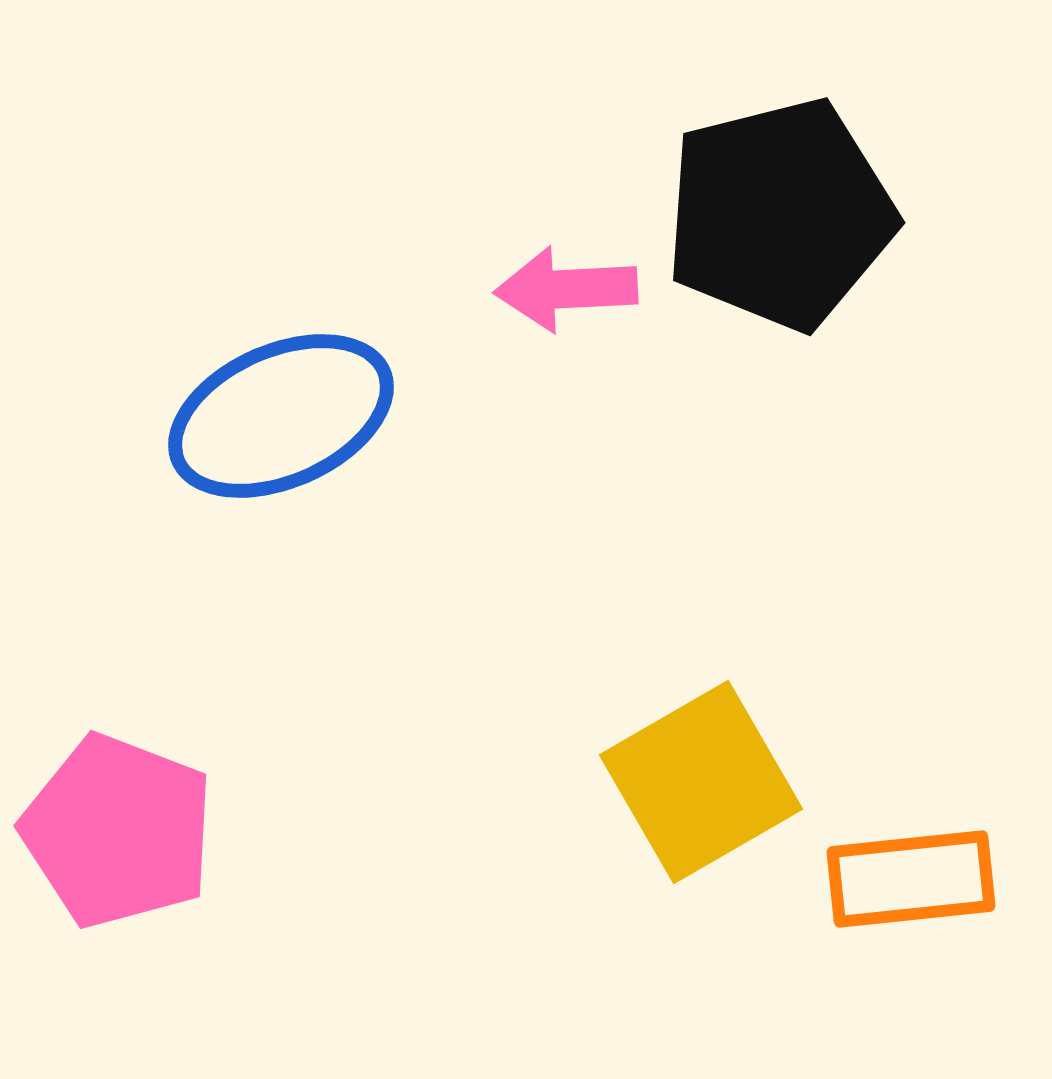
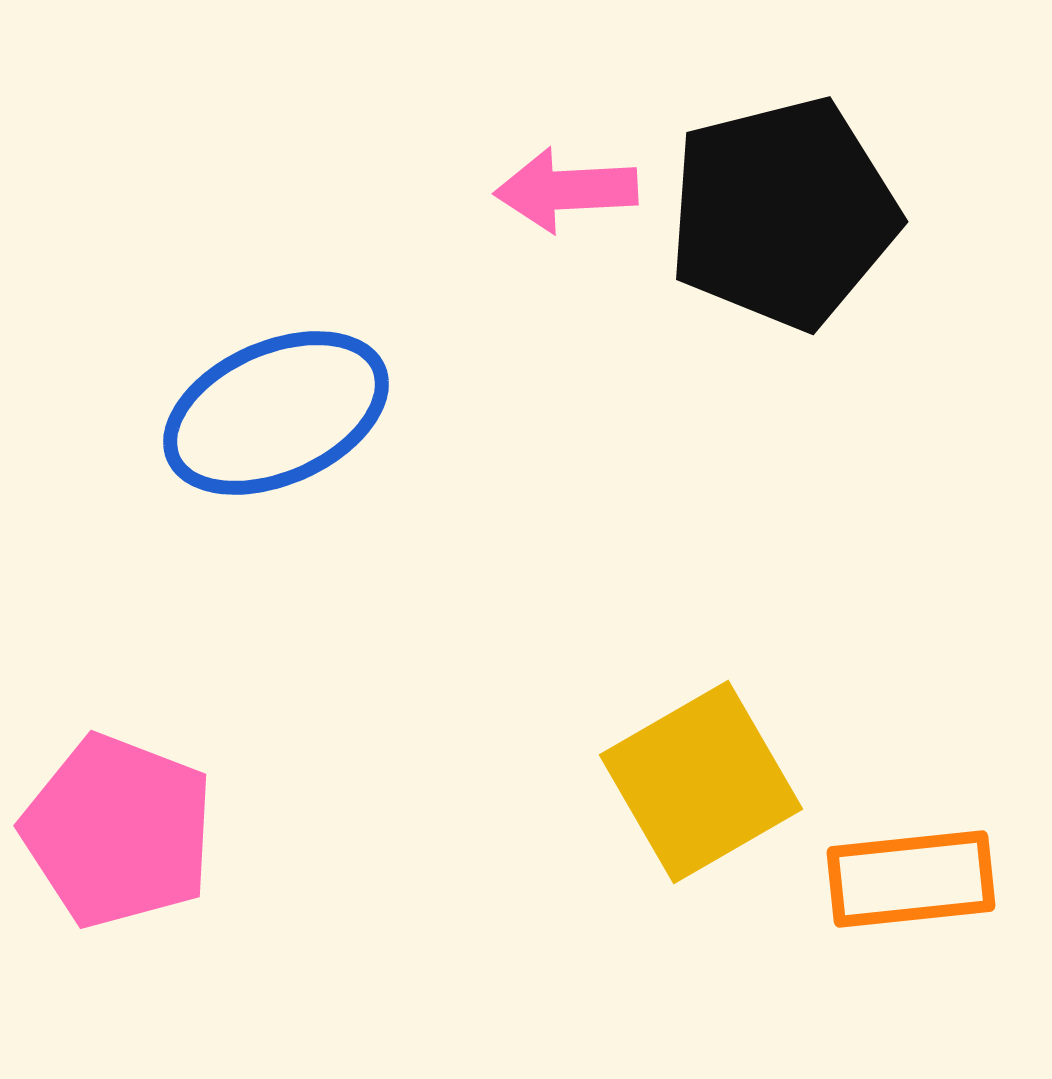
black pentagon: moved 3 px right, 1 px up
pink arrow: moved 99 px up
blue ellipse: moved 5 px left, 3 px up
